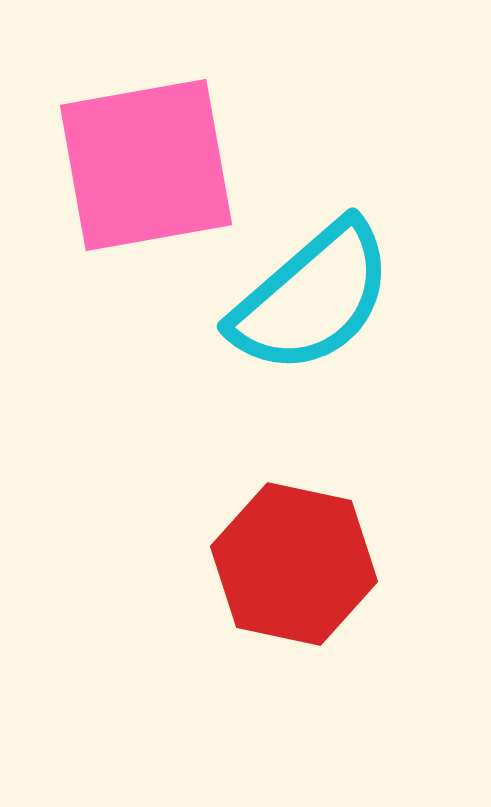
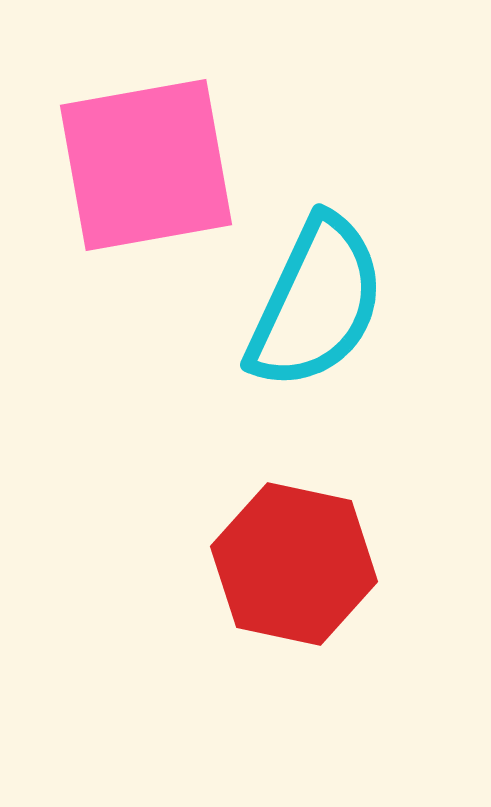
cyan semicircle: moved 4 px right, 5 px down; rotated 24 degrees counterclockwise
